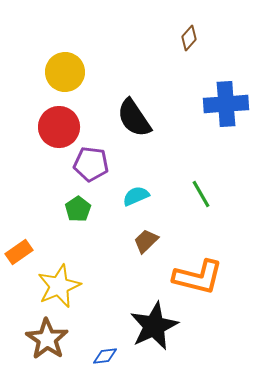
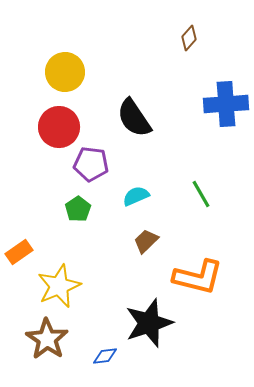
black star: moved 5 px left, 3 px up; rotated 6 degrees clockwise
